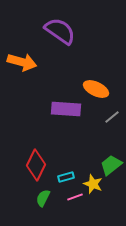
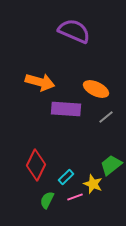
purple semicircle: moved 14 px right; rotated 12 degrees counterclockwise
orange arrow: moved 18 px right, 20 px down
gray line: moved 6 px left
cyan rectangle: rotated 28 degrees counterclockwise
green semicircle: moved 4 px right, 2 px down
